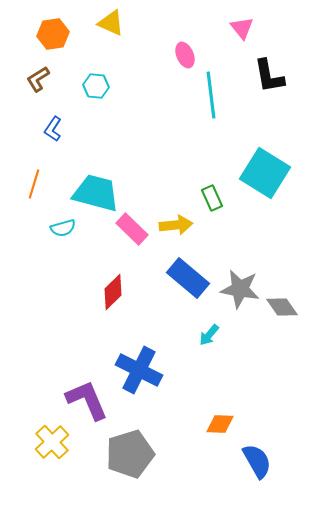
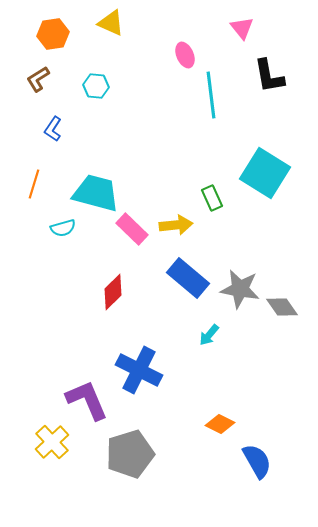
orange diamond: rotated 24 degrees clockwise
